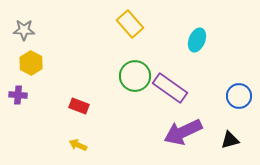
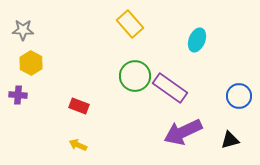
gray star: moved 1 px left
